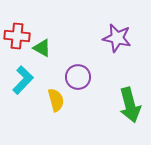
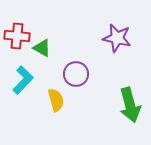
purple circle: moved 2 px left, 3 px up
